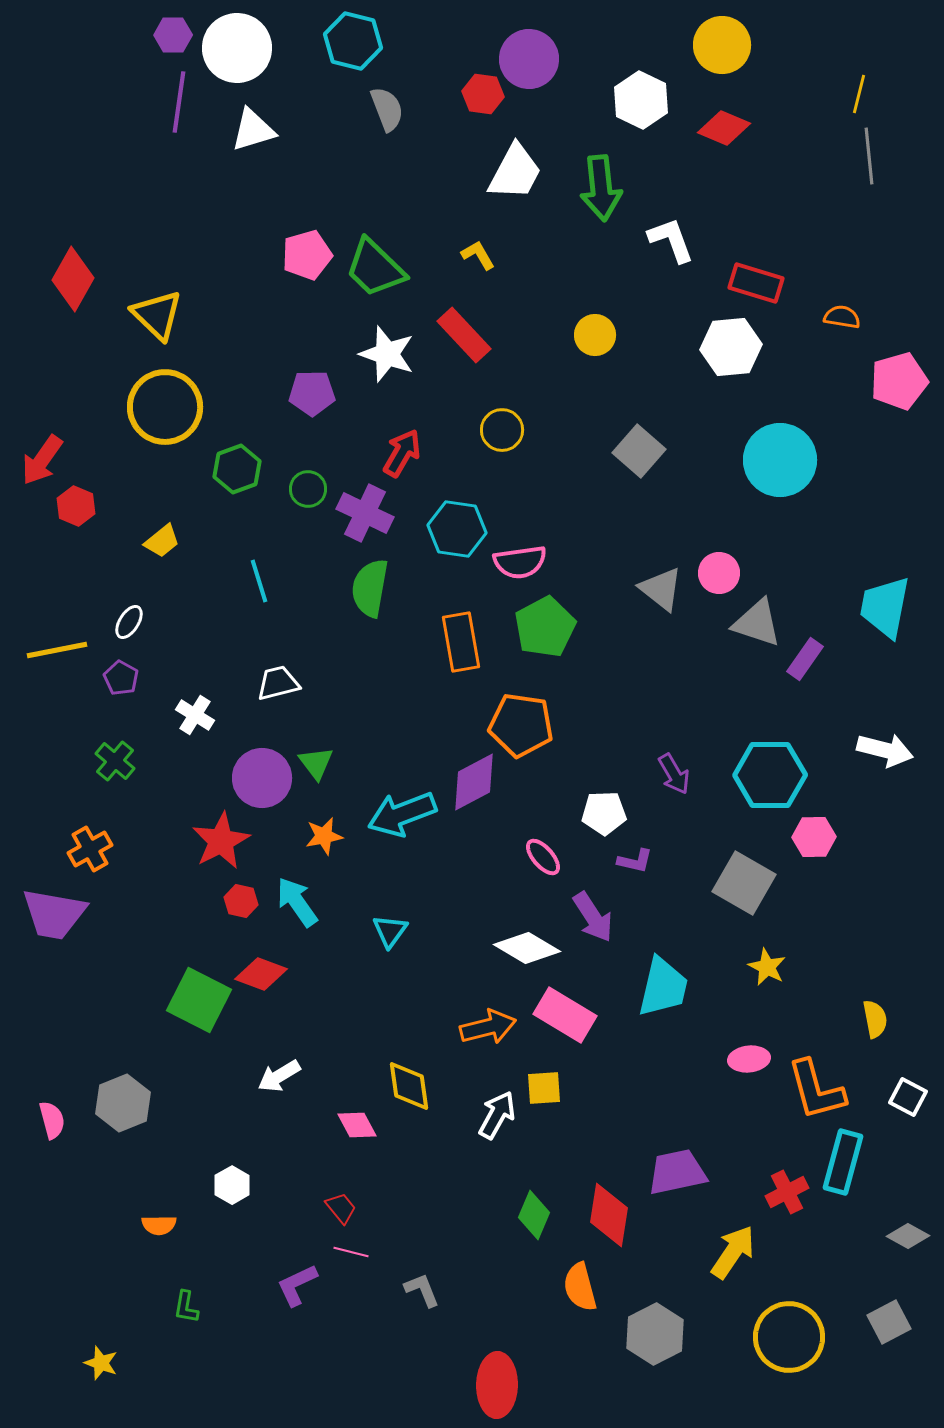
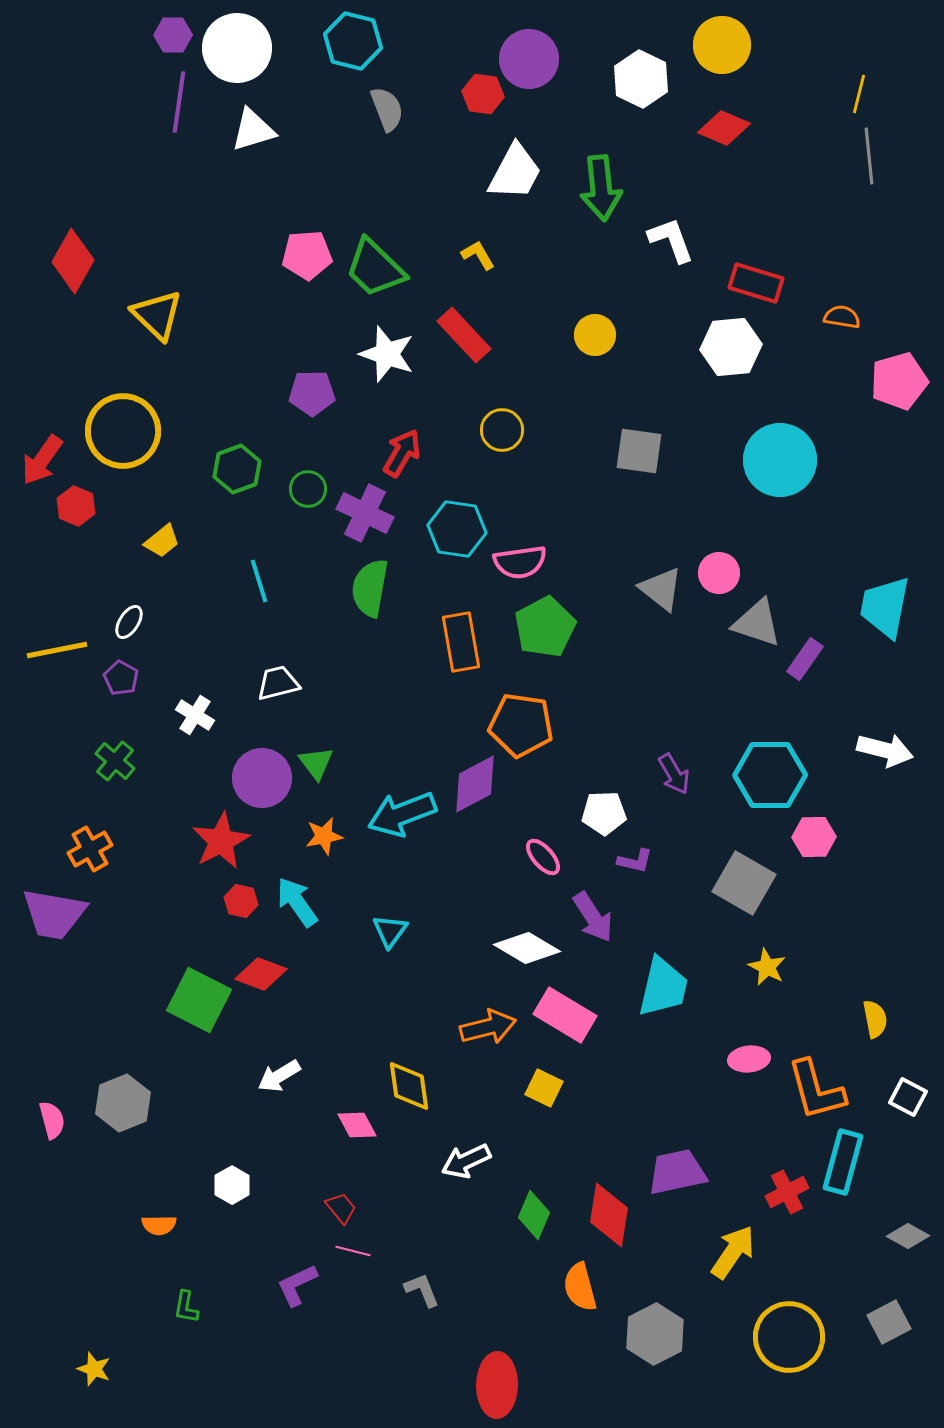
white hexagon at (641, 100): moved 21 px up
pink pentagon at (307, 255): rotated 12 degrees clockwise
red diamond at (73, 279): moved 18 px up
yellow circle at (165, 407): moved 42 px left, 24 px down
gray square at (639, 451): rotated 33 degrees counterclockwise
purple diamond at (474, 782): moved 1 px right, 2 px down
yellow square at (544, 1088): rotated 30 degrees clockwise
white arrow at (497, 1115): moved 31 px left, 46 px down; rotated 144 degrees counterclockwise
pink line at (351, 1252): moved 2 px right, 1 px up
yellow star at (101, 1363): moved 7 px left, 6 px down
